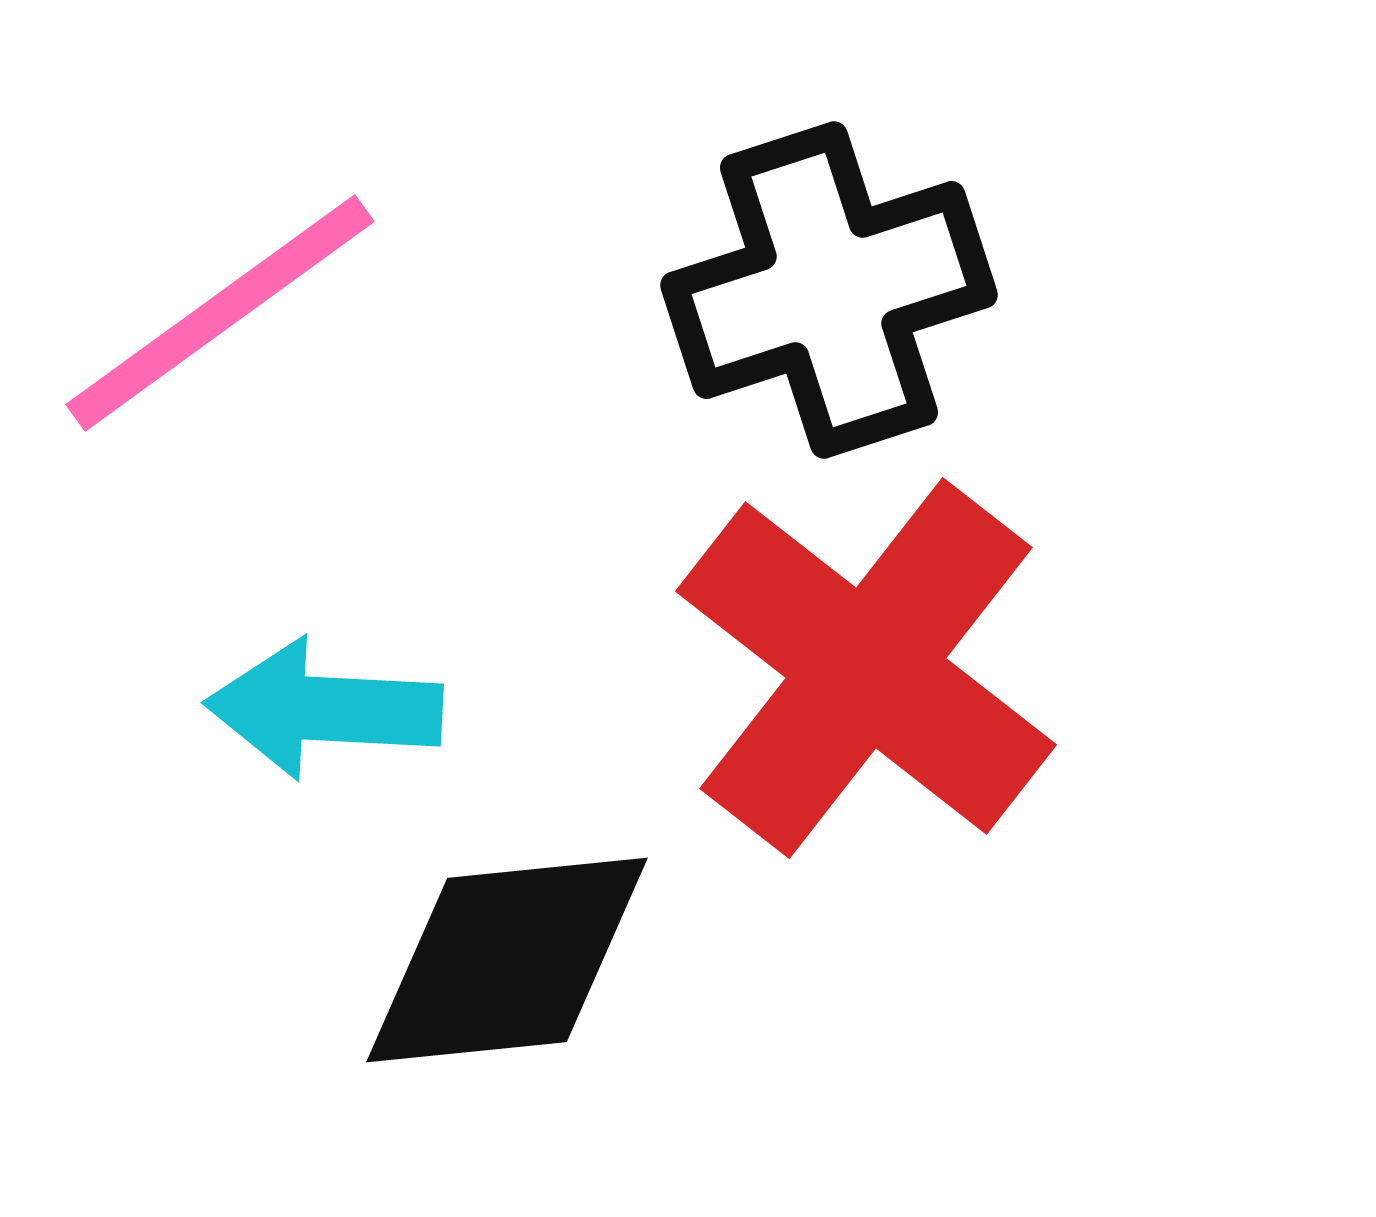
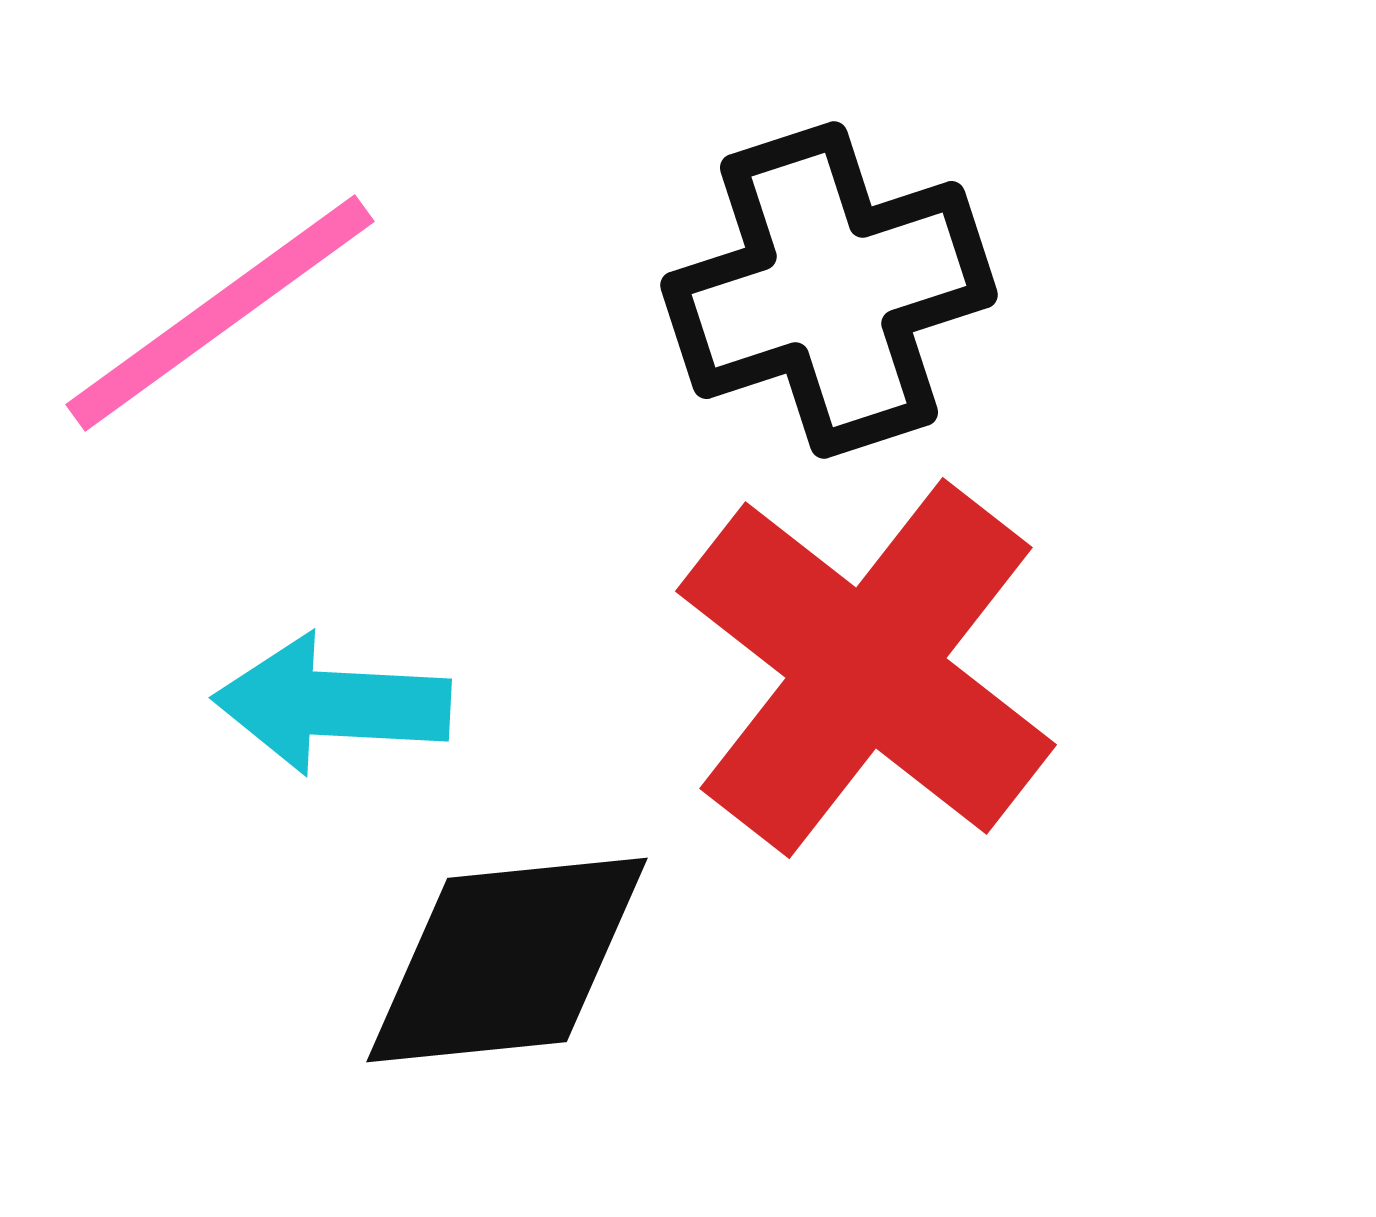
cyan arrow: moved 8 px right, 5 px up
